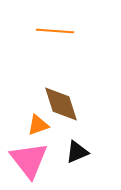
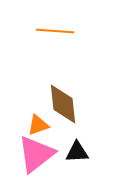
brown diamond: moved 2 px right; rotated 12 degrees clockwise
black triangle: rotated 20 degrees clockwise
pink triangle: moved 7 px right, 6 px up; rotated 30 degrees clockwise
